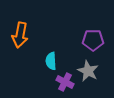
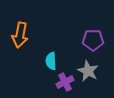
purple cross: rotated 36 degrees clockwise
